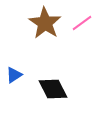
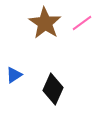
black diamond: rotated 52 degrees clockwise
